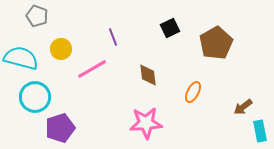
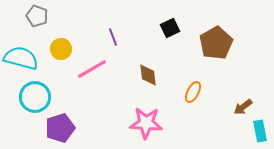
pink star: rotated 8 degrees clockwise
